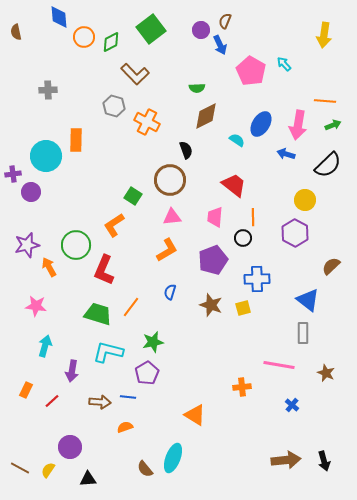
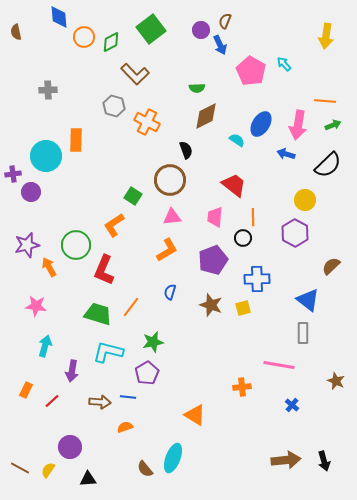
yellow arrow at (324, 35): moved 2 px right, 1 px down
brown star at (326, 373): moved 10 px right, 8 px down
